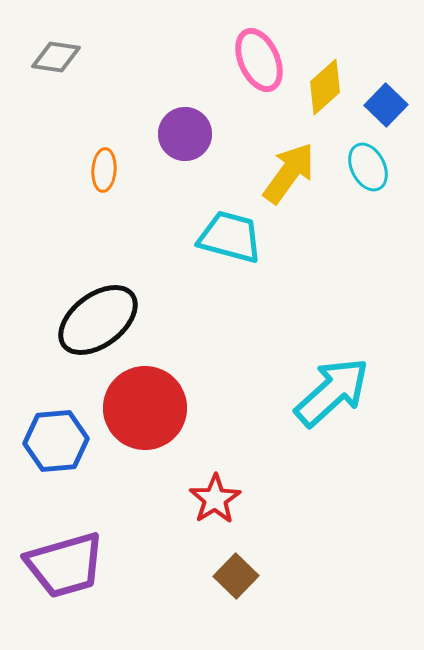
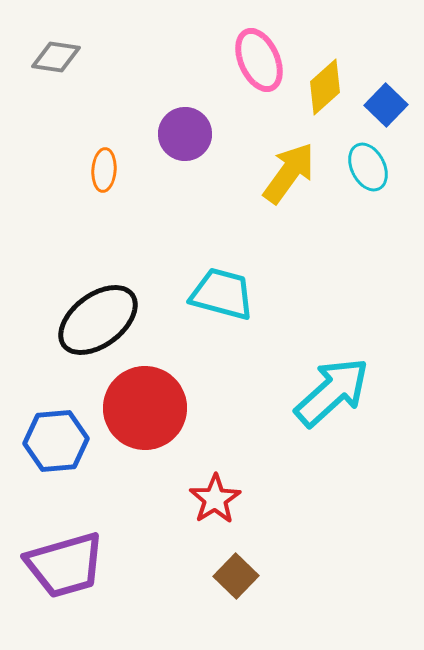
cyan trapezoid: moved 8 px left, 57 px down
